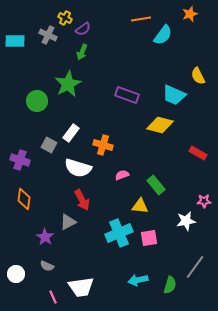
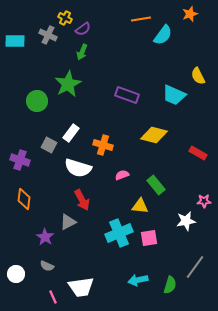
yellow diamond: moved 6 px left, 10 px down
